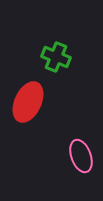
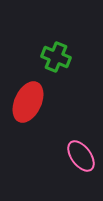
pink ellipse: rotated 16 degrees counterclockwise
